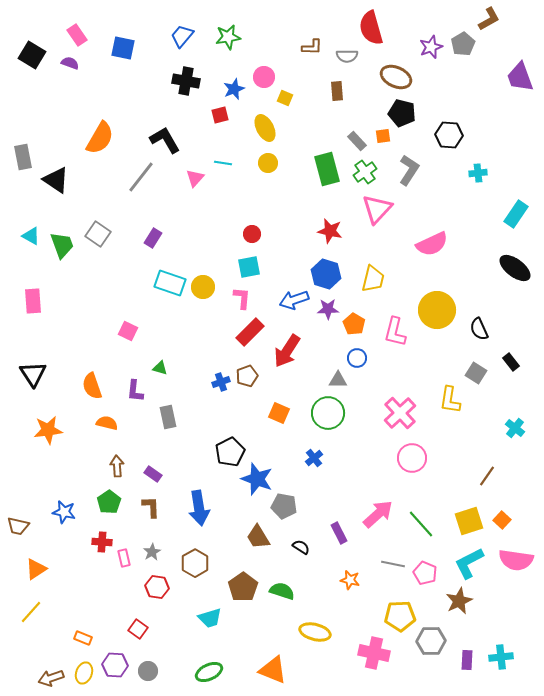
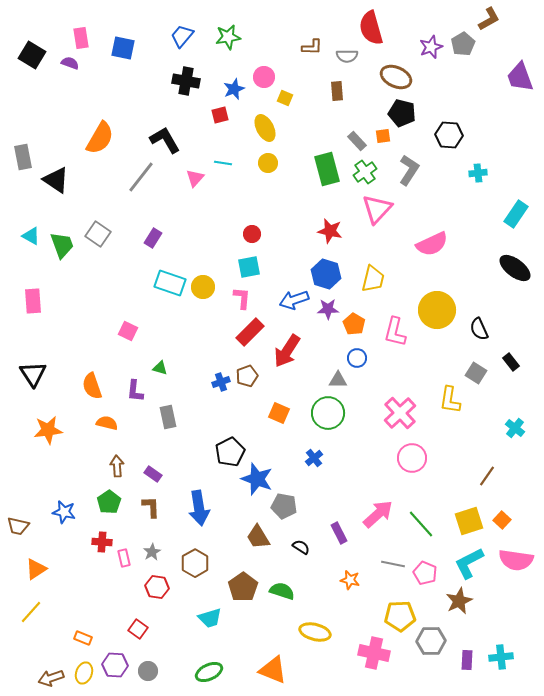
pink rectangle at (77, 35): moved 4 px right, 3 px down; rotated 25 degrees clockwise
